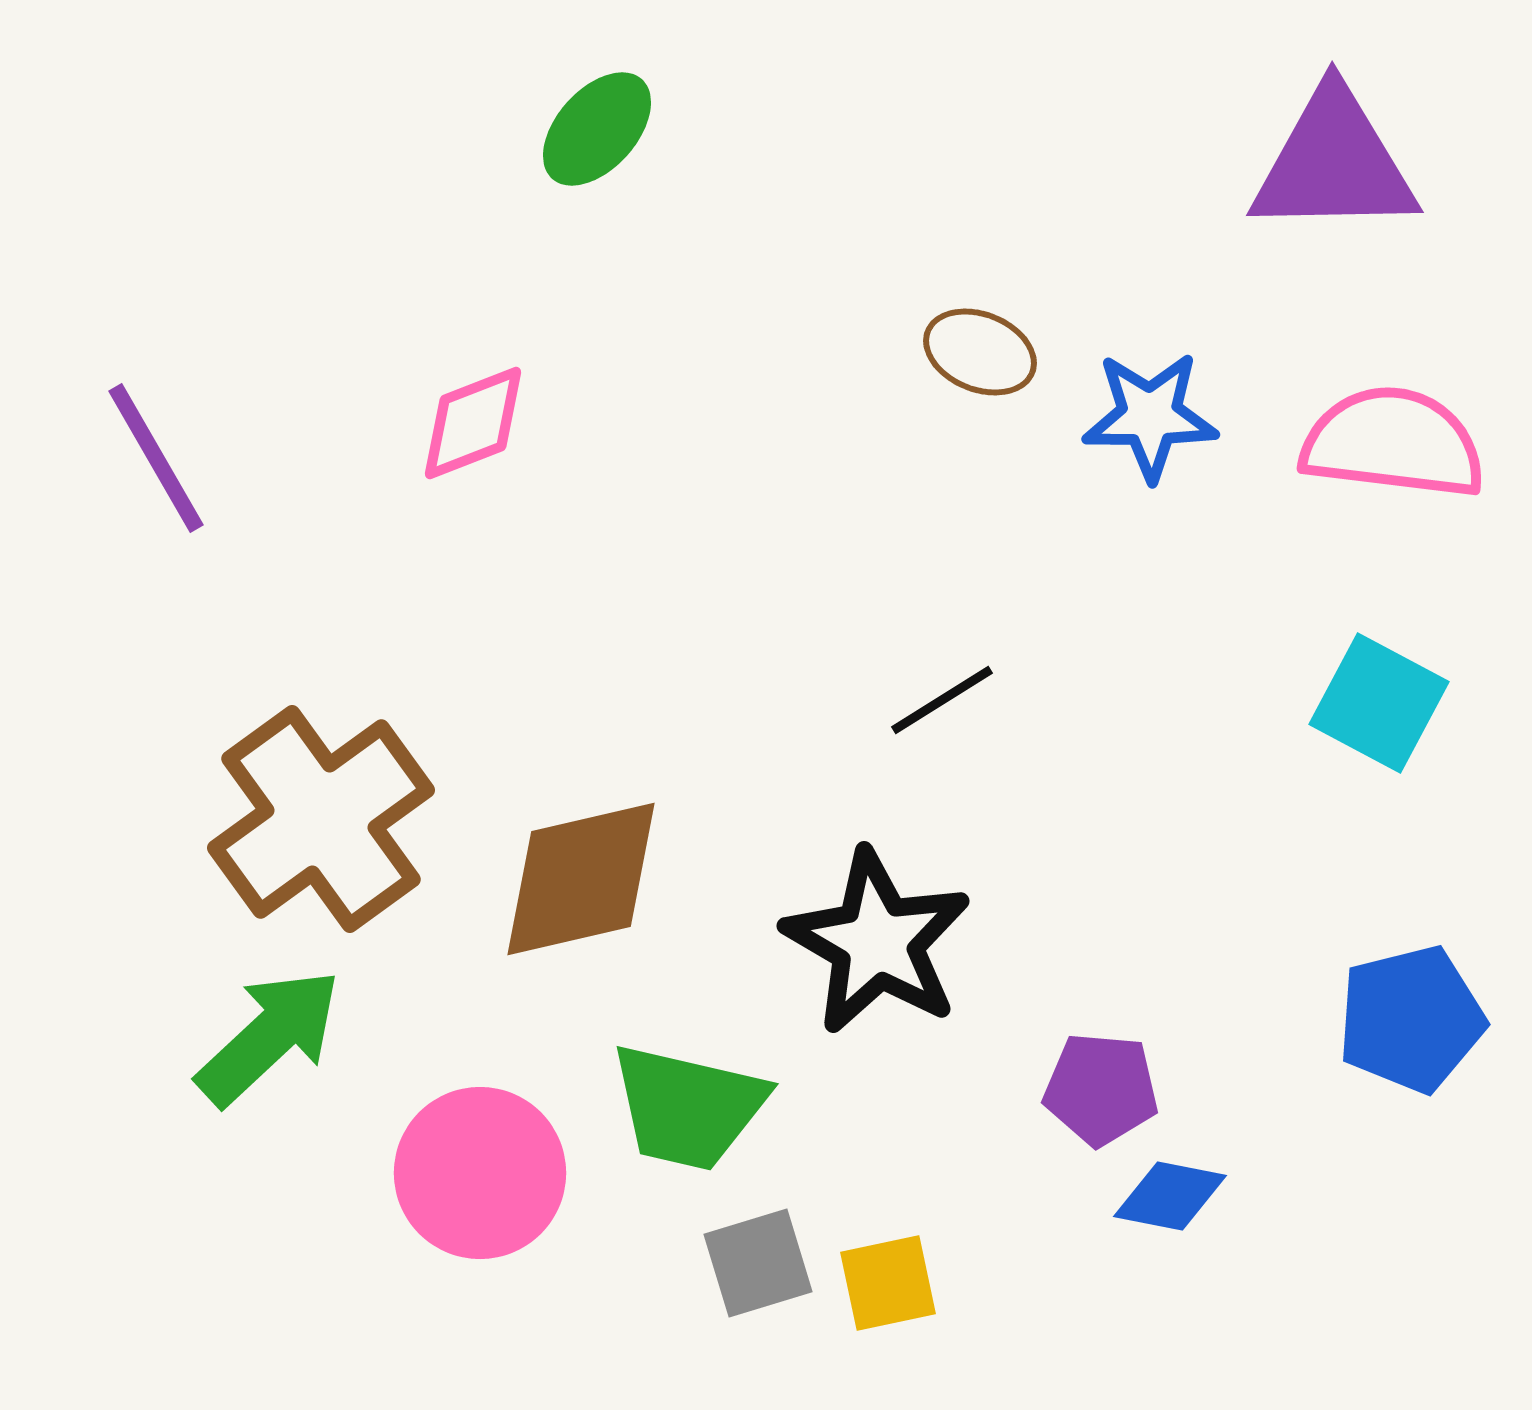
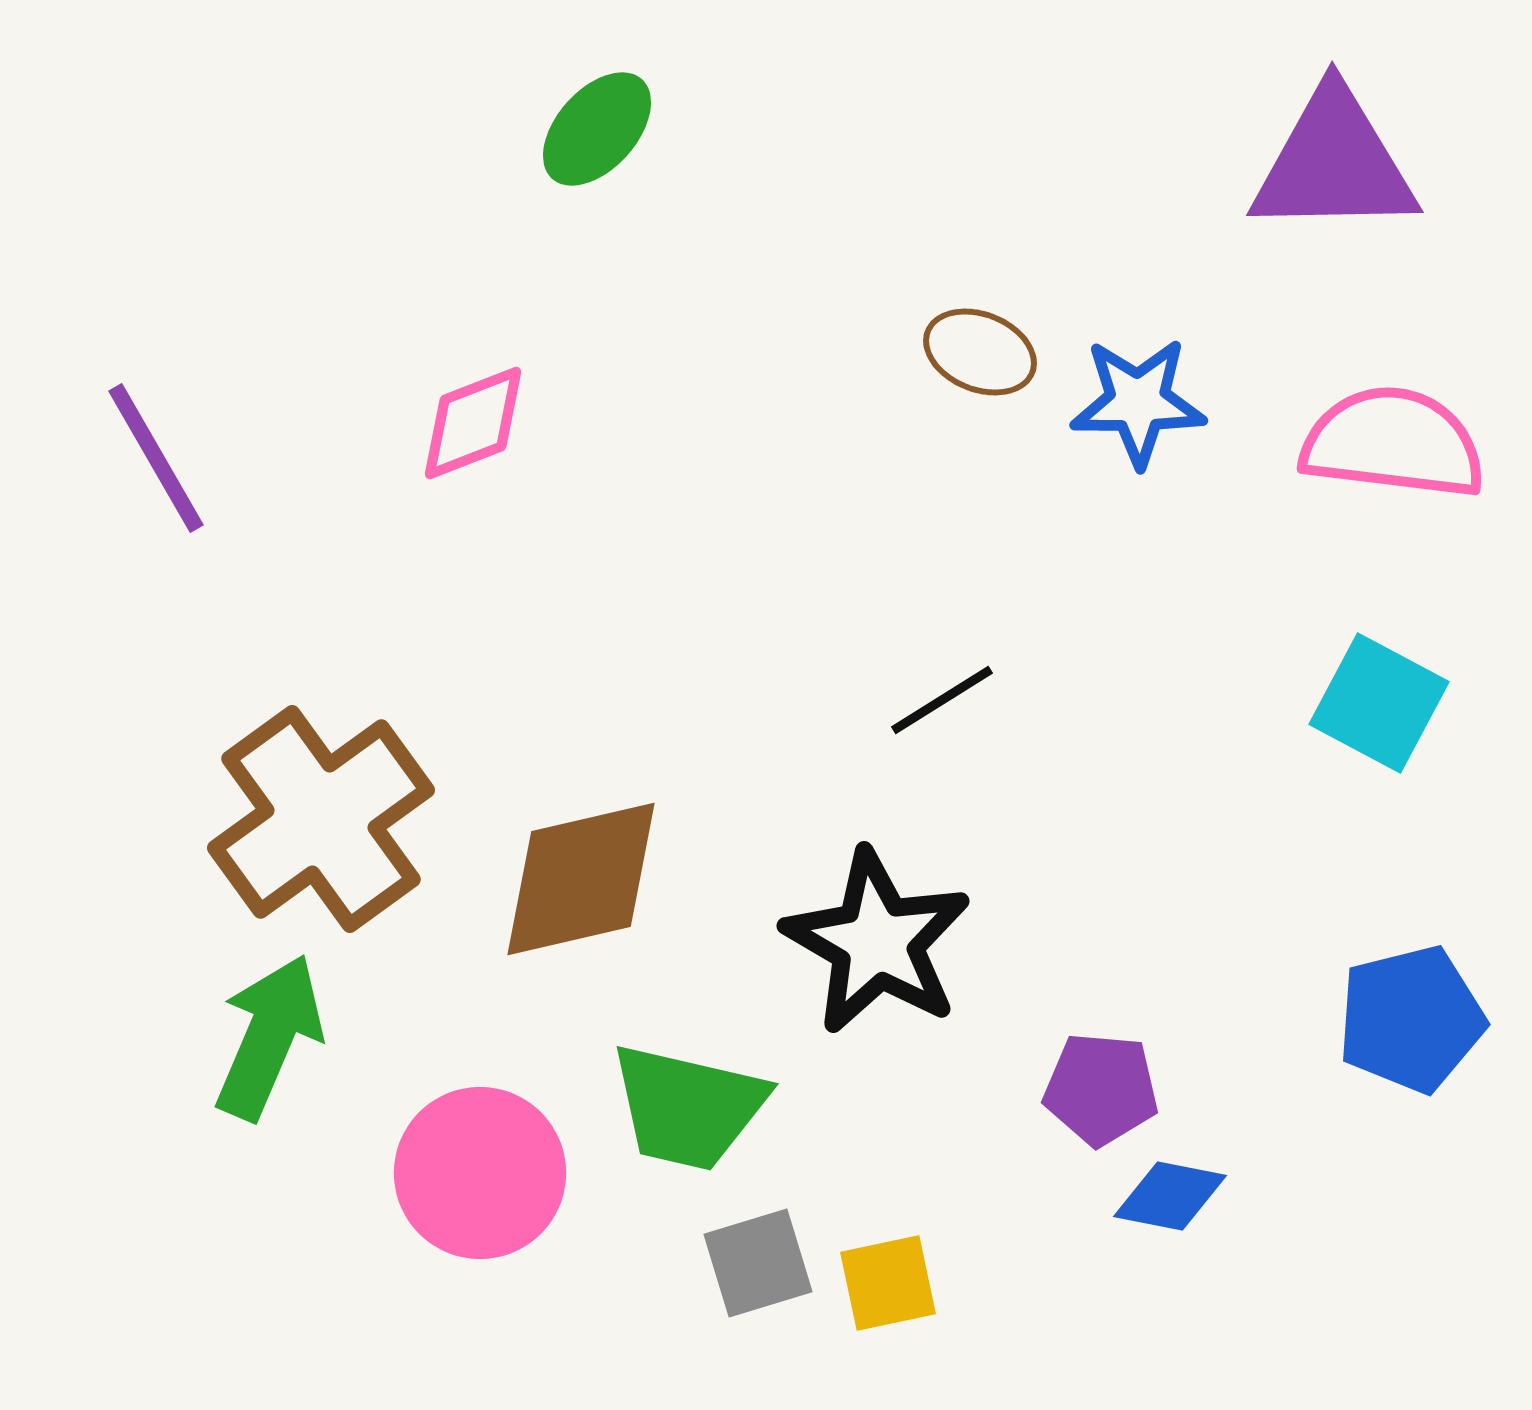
blue star: moved 12 px left, 14 px up
green arrow: rotated 24 degrees counterclockwise
